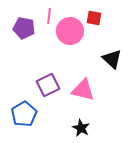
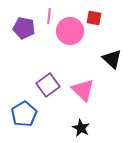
purple square: rotated 10 degrees counterclockwise
pink triangle: rotated 30 degrees clockwise
